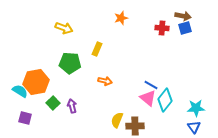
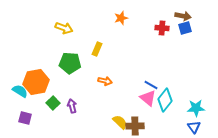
yellow semicircle: moved 3 px right, 2 px down; rotated 112 degrees clockwise
